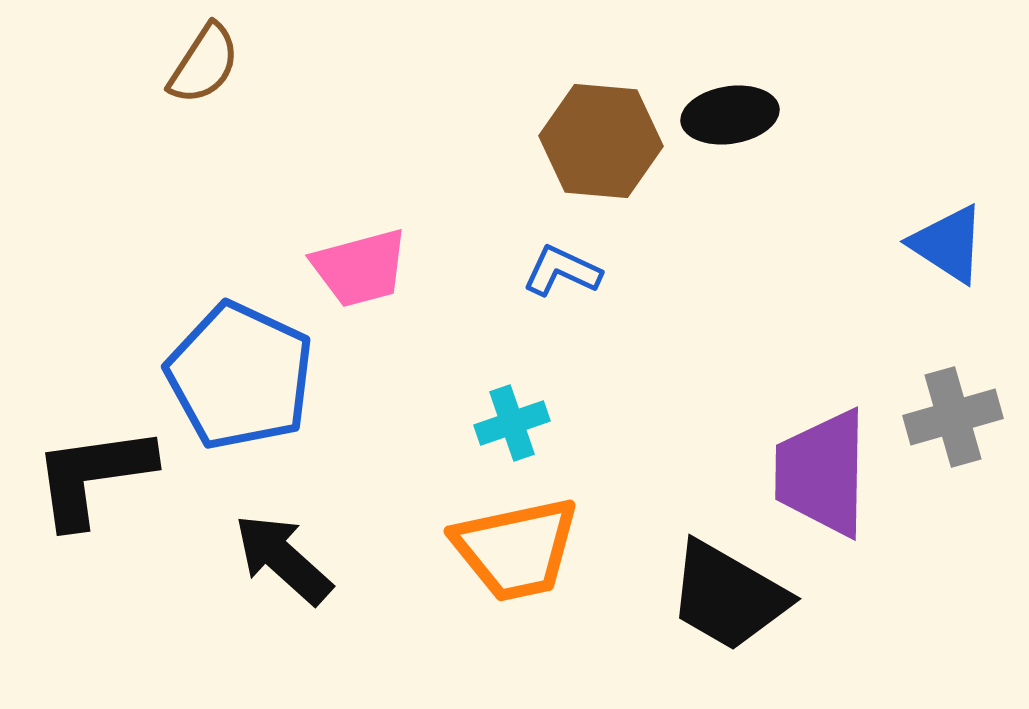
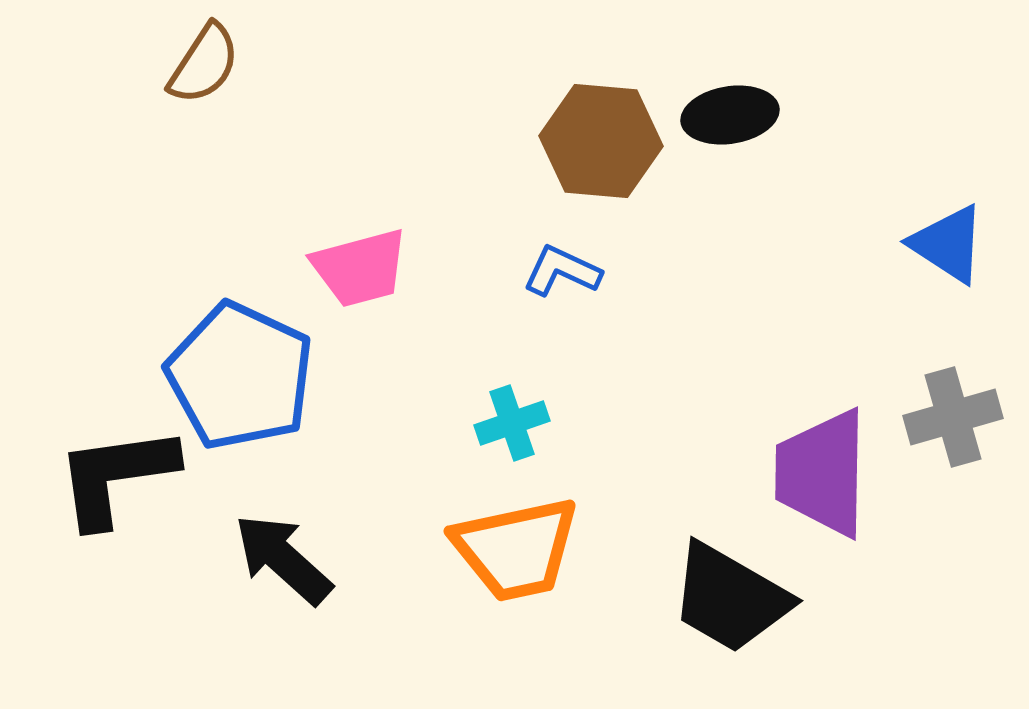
black L-shape: moved 23 px right
black trapezoid: moved 2 px right, 2 px down
